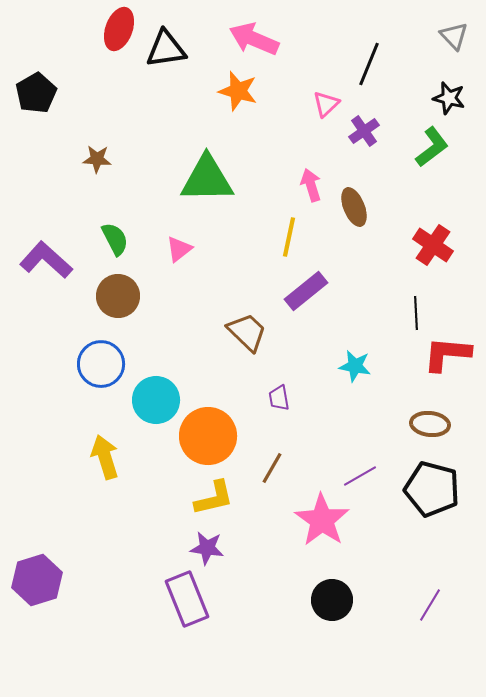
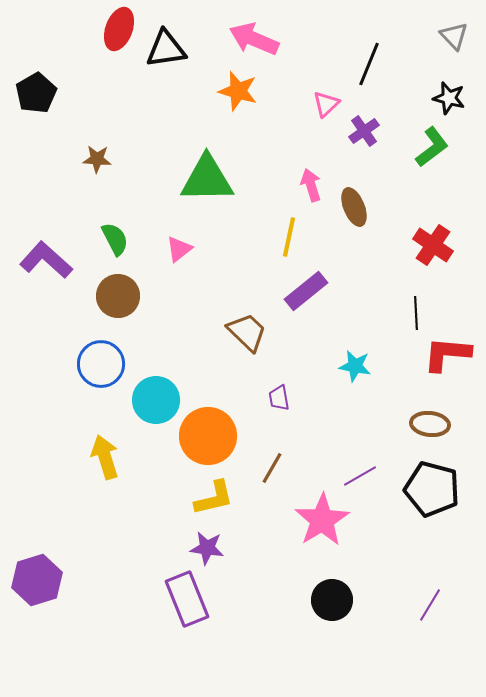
pink star at (322, 520): rotated 6 degrees clockwise
